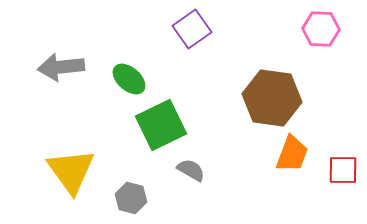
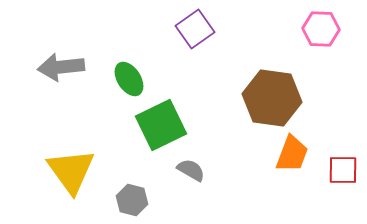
purple square: moved 3 px right
green ellipse: rotated 16 degrees clockwise
gray hexagon: moved 1 px right, 2 px down
